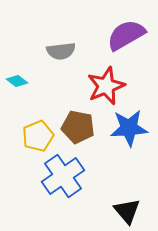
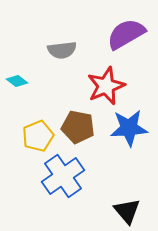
purple semicircle: moved 1 px up
gray semicircle: moved 1 px right, 1 px up
